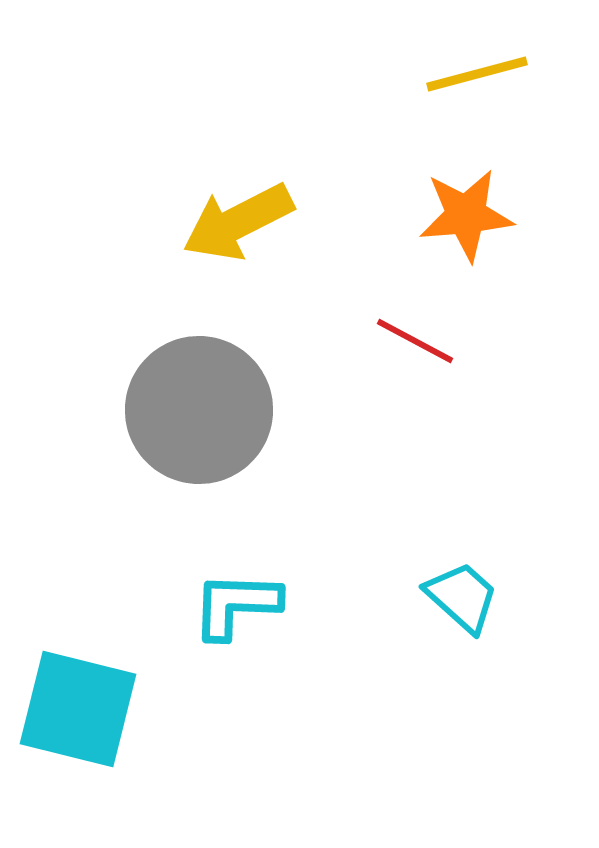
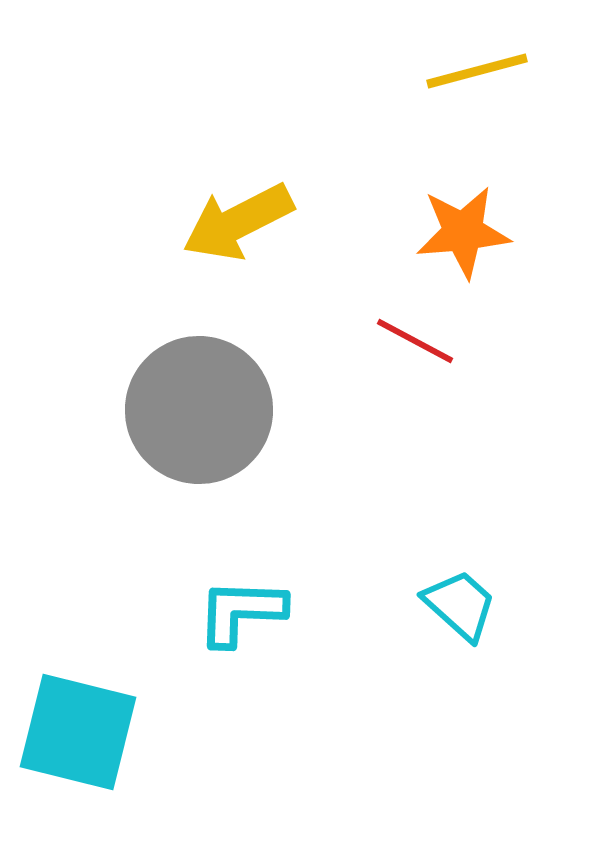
yellow line: moved 3 px up
orange star: moved 3 px left, 17 px down
cyan trapezoid: moved 2 px left, 8 px down
cyan L-shape: moved 5 px right, 7 px down
cyan square: moved 23 px down
